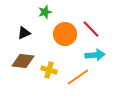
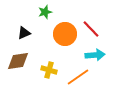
brown diamond: moved 5 px left; rotated 15 degrees counterclockwise
